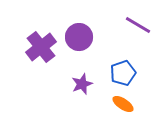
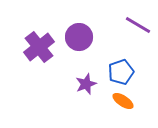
purple cross: moved 2 px left
blue pentagon: moved 2 px left, 1 px up
purple star: moved 4 px right
orange ellipse: moved 3 px up
